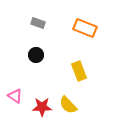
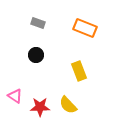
red star: moved 2 px left
